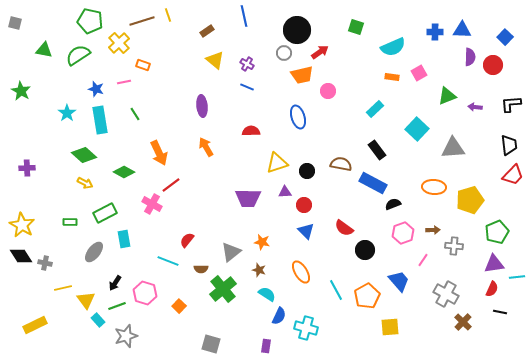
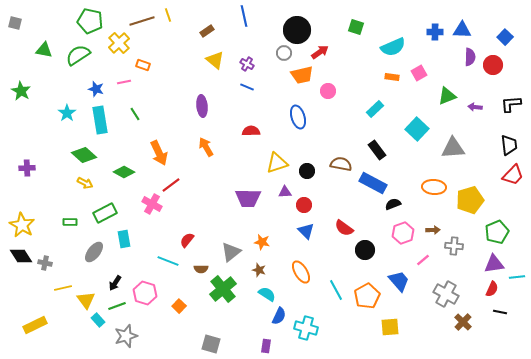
pink line at (423, 260): rotated 16 degrees clockwise
